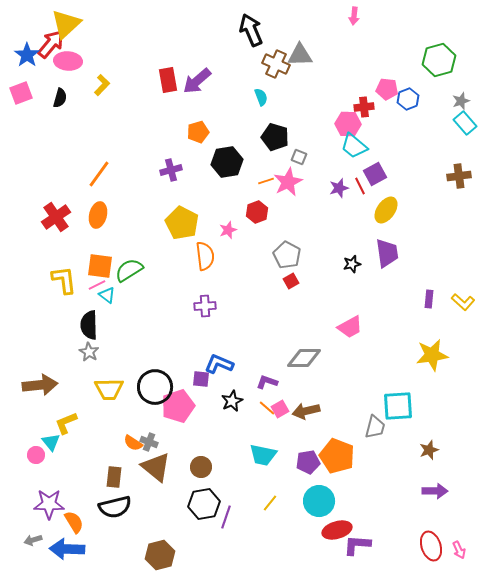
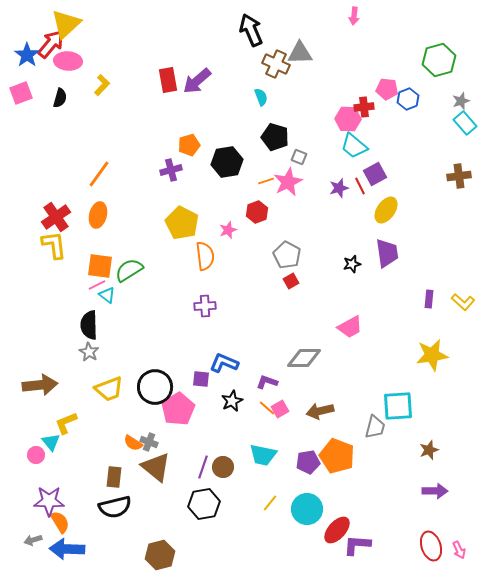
gray triangle at (300, 55): moved 2 px up
pink hexagon at (348, 124): moved 5 px up
orange pentagon at (198, 132): moved 9 px left, 13 px down
yellow L-shape at (64, 280): moved 10 px left, 35 px up
blue L-shape at (219, 364): moved 5 px right, 1 px up
yellow trapezoid at (109, 389): rotated 20 degrees counterclockwise
pink pentagon at (178, 406): moved 3 px down; rotated 12 degrees counterclockwise
brown arrow at (306, 411): moved 14 px right
brown circle at (201, 467): moved 22 px right
cyan circle at (319, 501): moved 12 px left, 8 px down
purple star at (49, 504): moved 3 px up
purple line at (226, 517): moved 23 px left, 50 px up
orange semicircle at (74, 522): moved 14 px left
red ellipse at (337, 530): rotated 32 degrees counterclockwise
